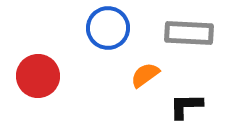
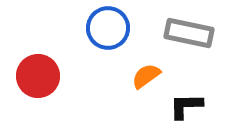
gray rectangle: rotated 9 degrees clockwise
orange semicircle: moved 1 px right, 1 px down
